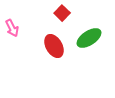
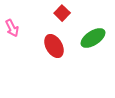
green ellipse: moved 4 px right
